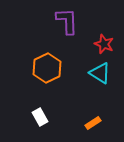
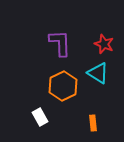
purple L-shape: moved 7 px left, 22 px down
orange hexagon: moved 16 px right, 18 px down
cyan triangle: moved 2 px left
orange rectangle: rotated 63 degrees counterclockwise
